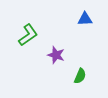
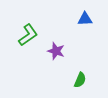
purple star: moved 4 px up
green semicircle: moved 4 px down
